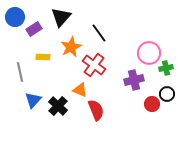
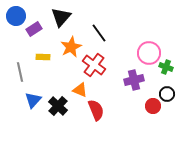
blue circle: moved 1 px right, 1 px up
green cross: moved 1 px up; rotated 32 degrees clockwise
red circle: moved 1 px right, 2 px down
